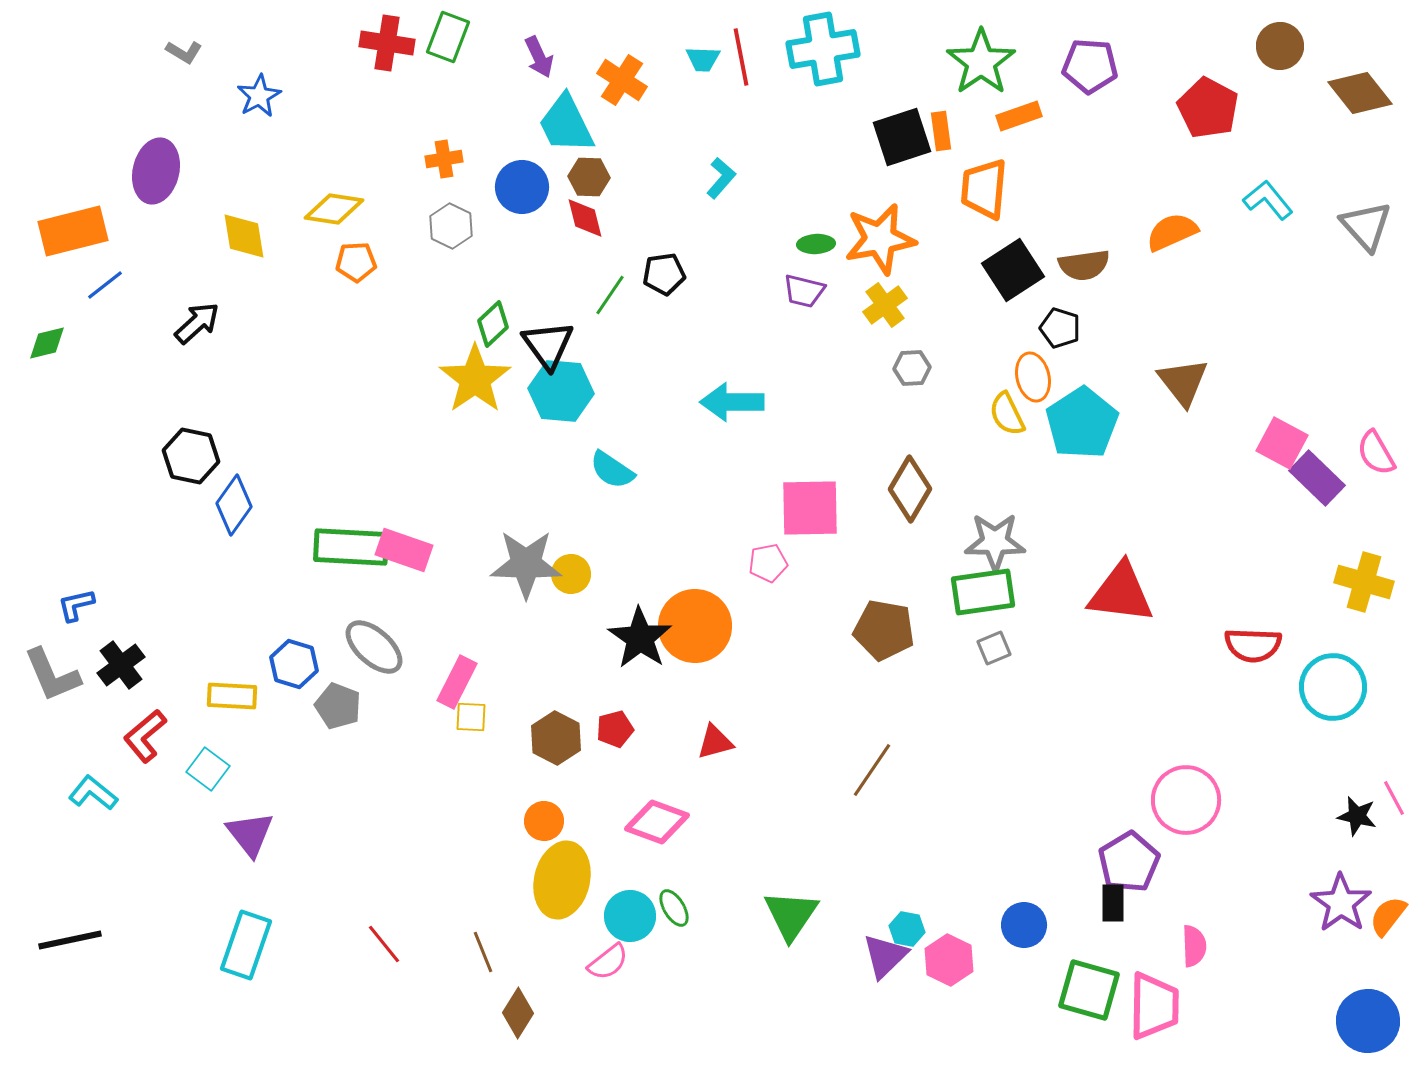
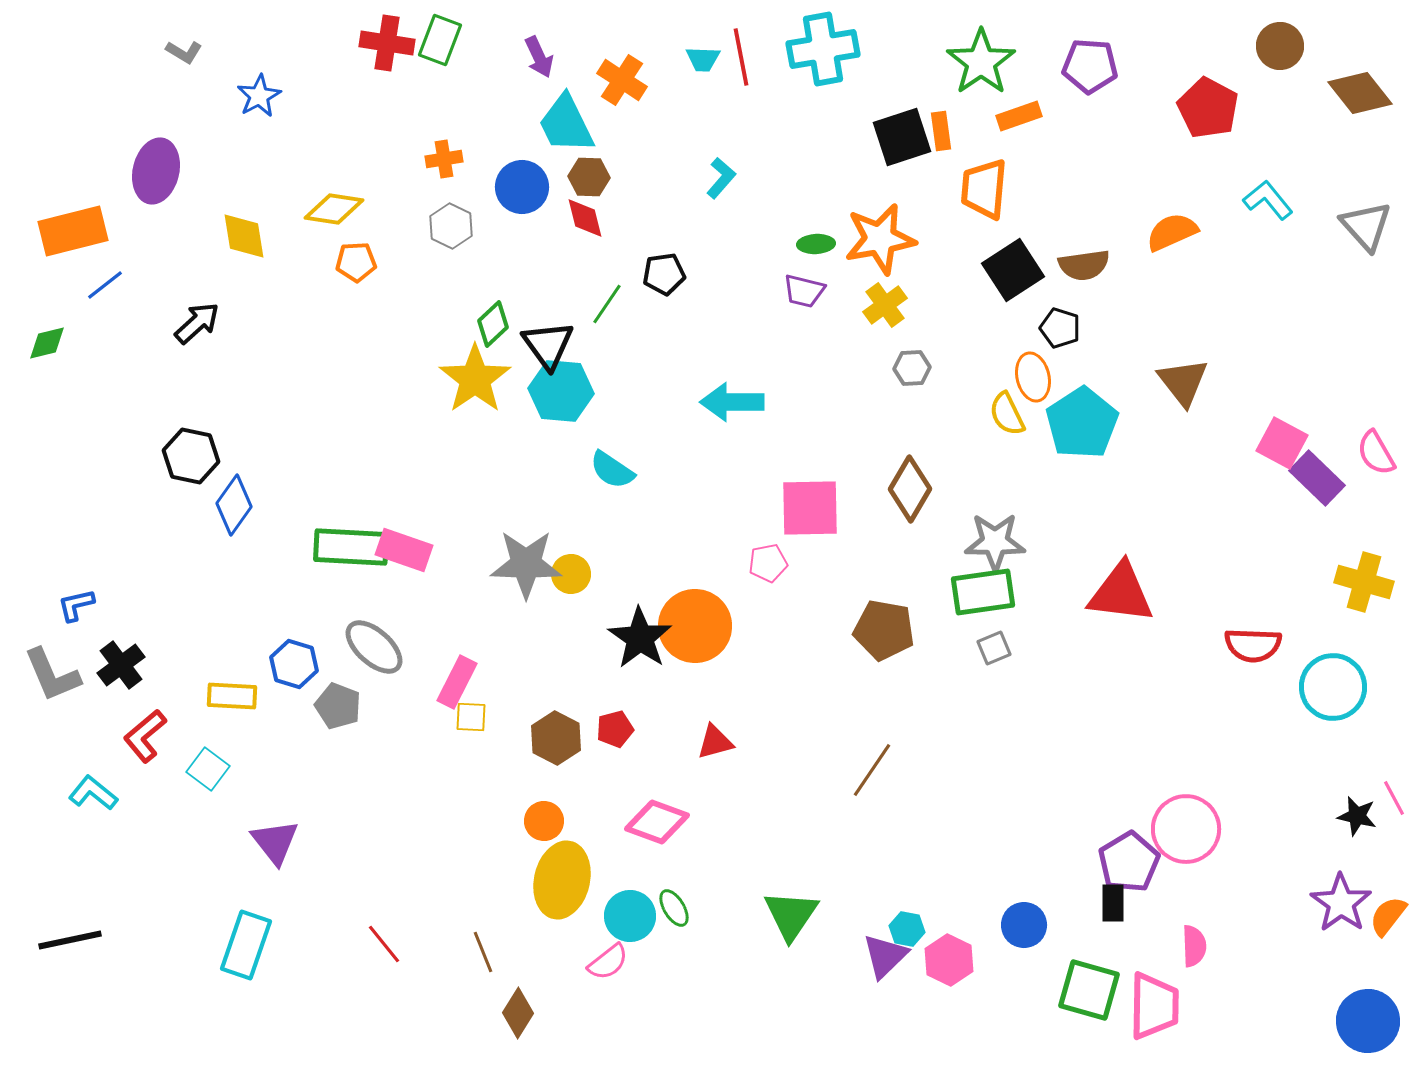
green rectangle at (448, 37): moved 8 px left, 3 px down
green line at (610, 295): moved 3 px left, 9 px down
pink circle at (1186, 800): moved 29 px down
purple triangle at (250, 834): moved 25 px right, 8 px down
